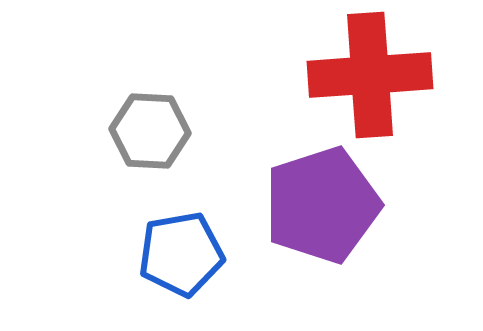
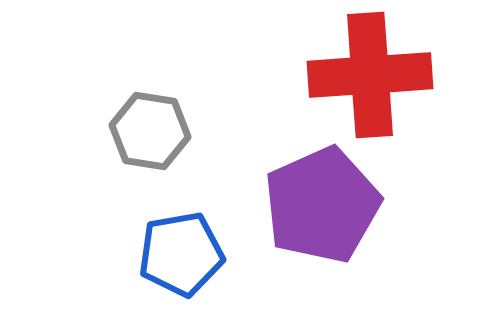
gray hexagon: rotated 6 degrees clockwise
purple pentagon: rotated 6 degrees counterclockwise
